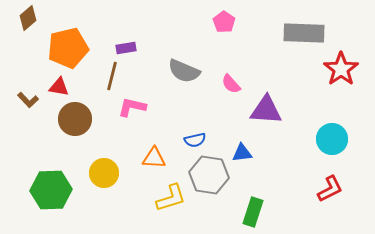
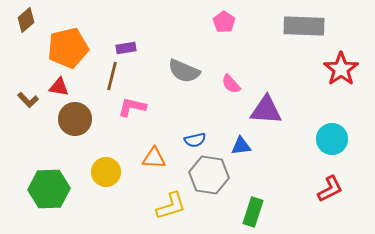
brown diamond: moved 2 px left, 2 px down
gray rectangle: moved 7 px up
blue triangle: moved 1 px left, 7 px up
yellow circle: moved 2 px right, 1 px up
green hexagon: moved 2 px left, 1 px up
yellow L-shape: moved 8 px down
